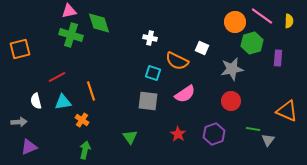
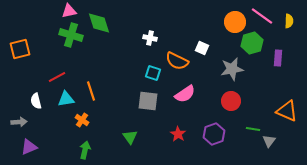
cyan triangle: moved 3 px right, 3 px up
gray triangle: moved 1 px right, 1 px down
